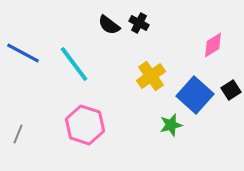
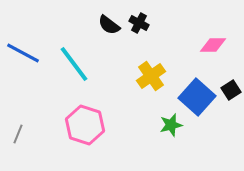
pink diamond: rotated 32 degrees clockwise
blue square: moved 2 px right, 2 px down
